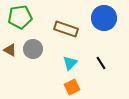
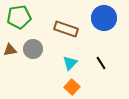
green pentagon: moved 1 px left
brown triangle: rotated 40 degrees counterclockwise
orange square: rotated 21 degrees counterclockwise
